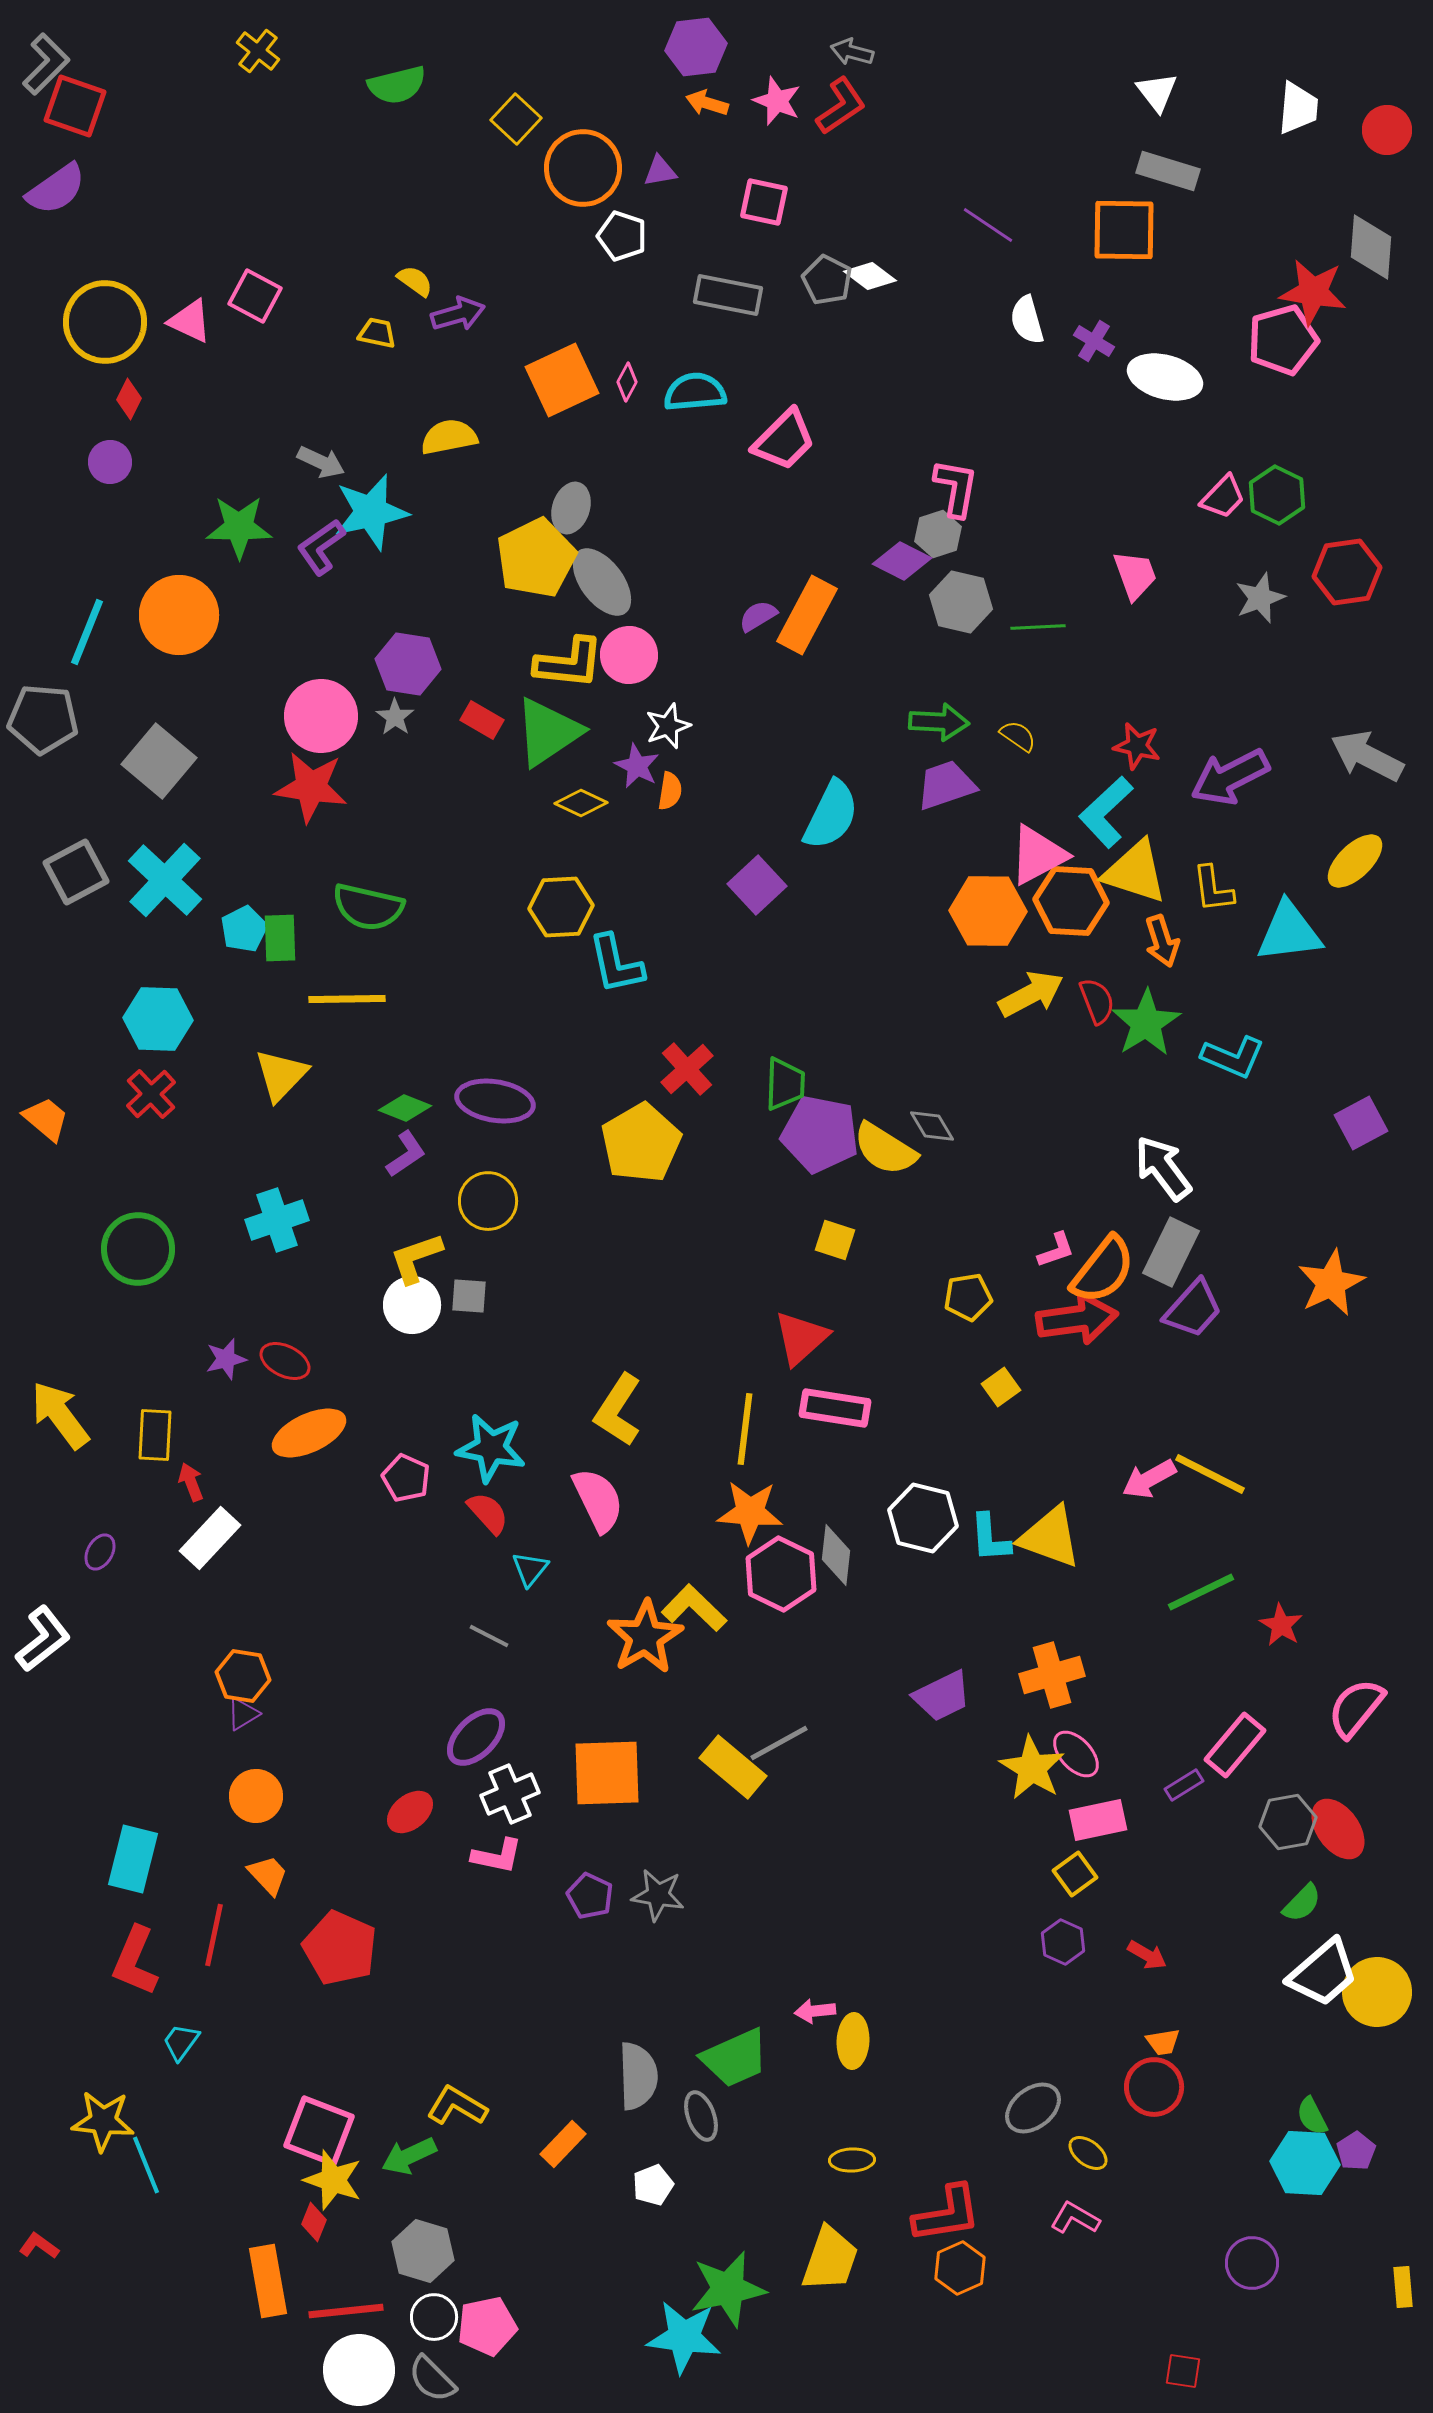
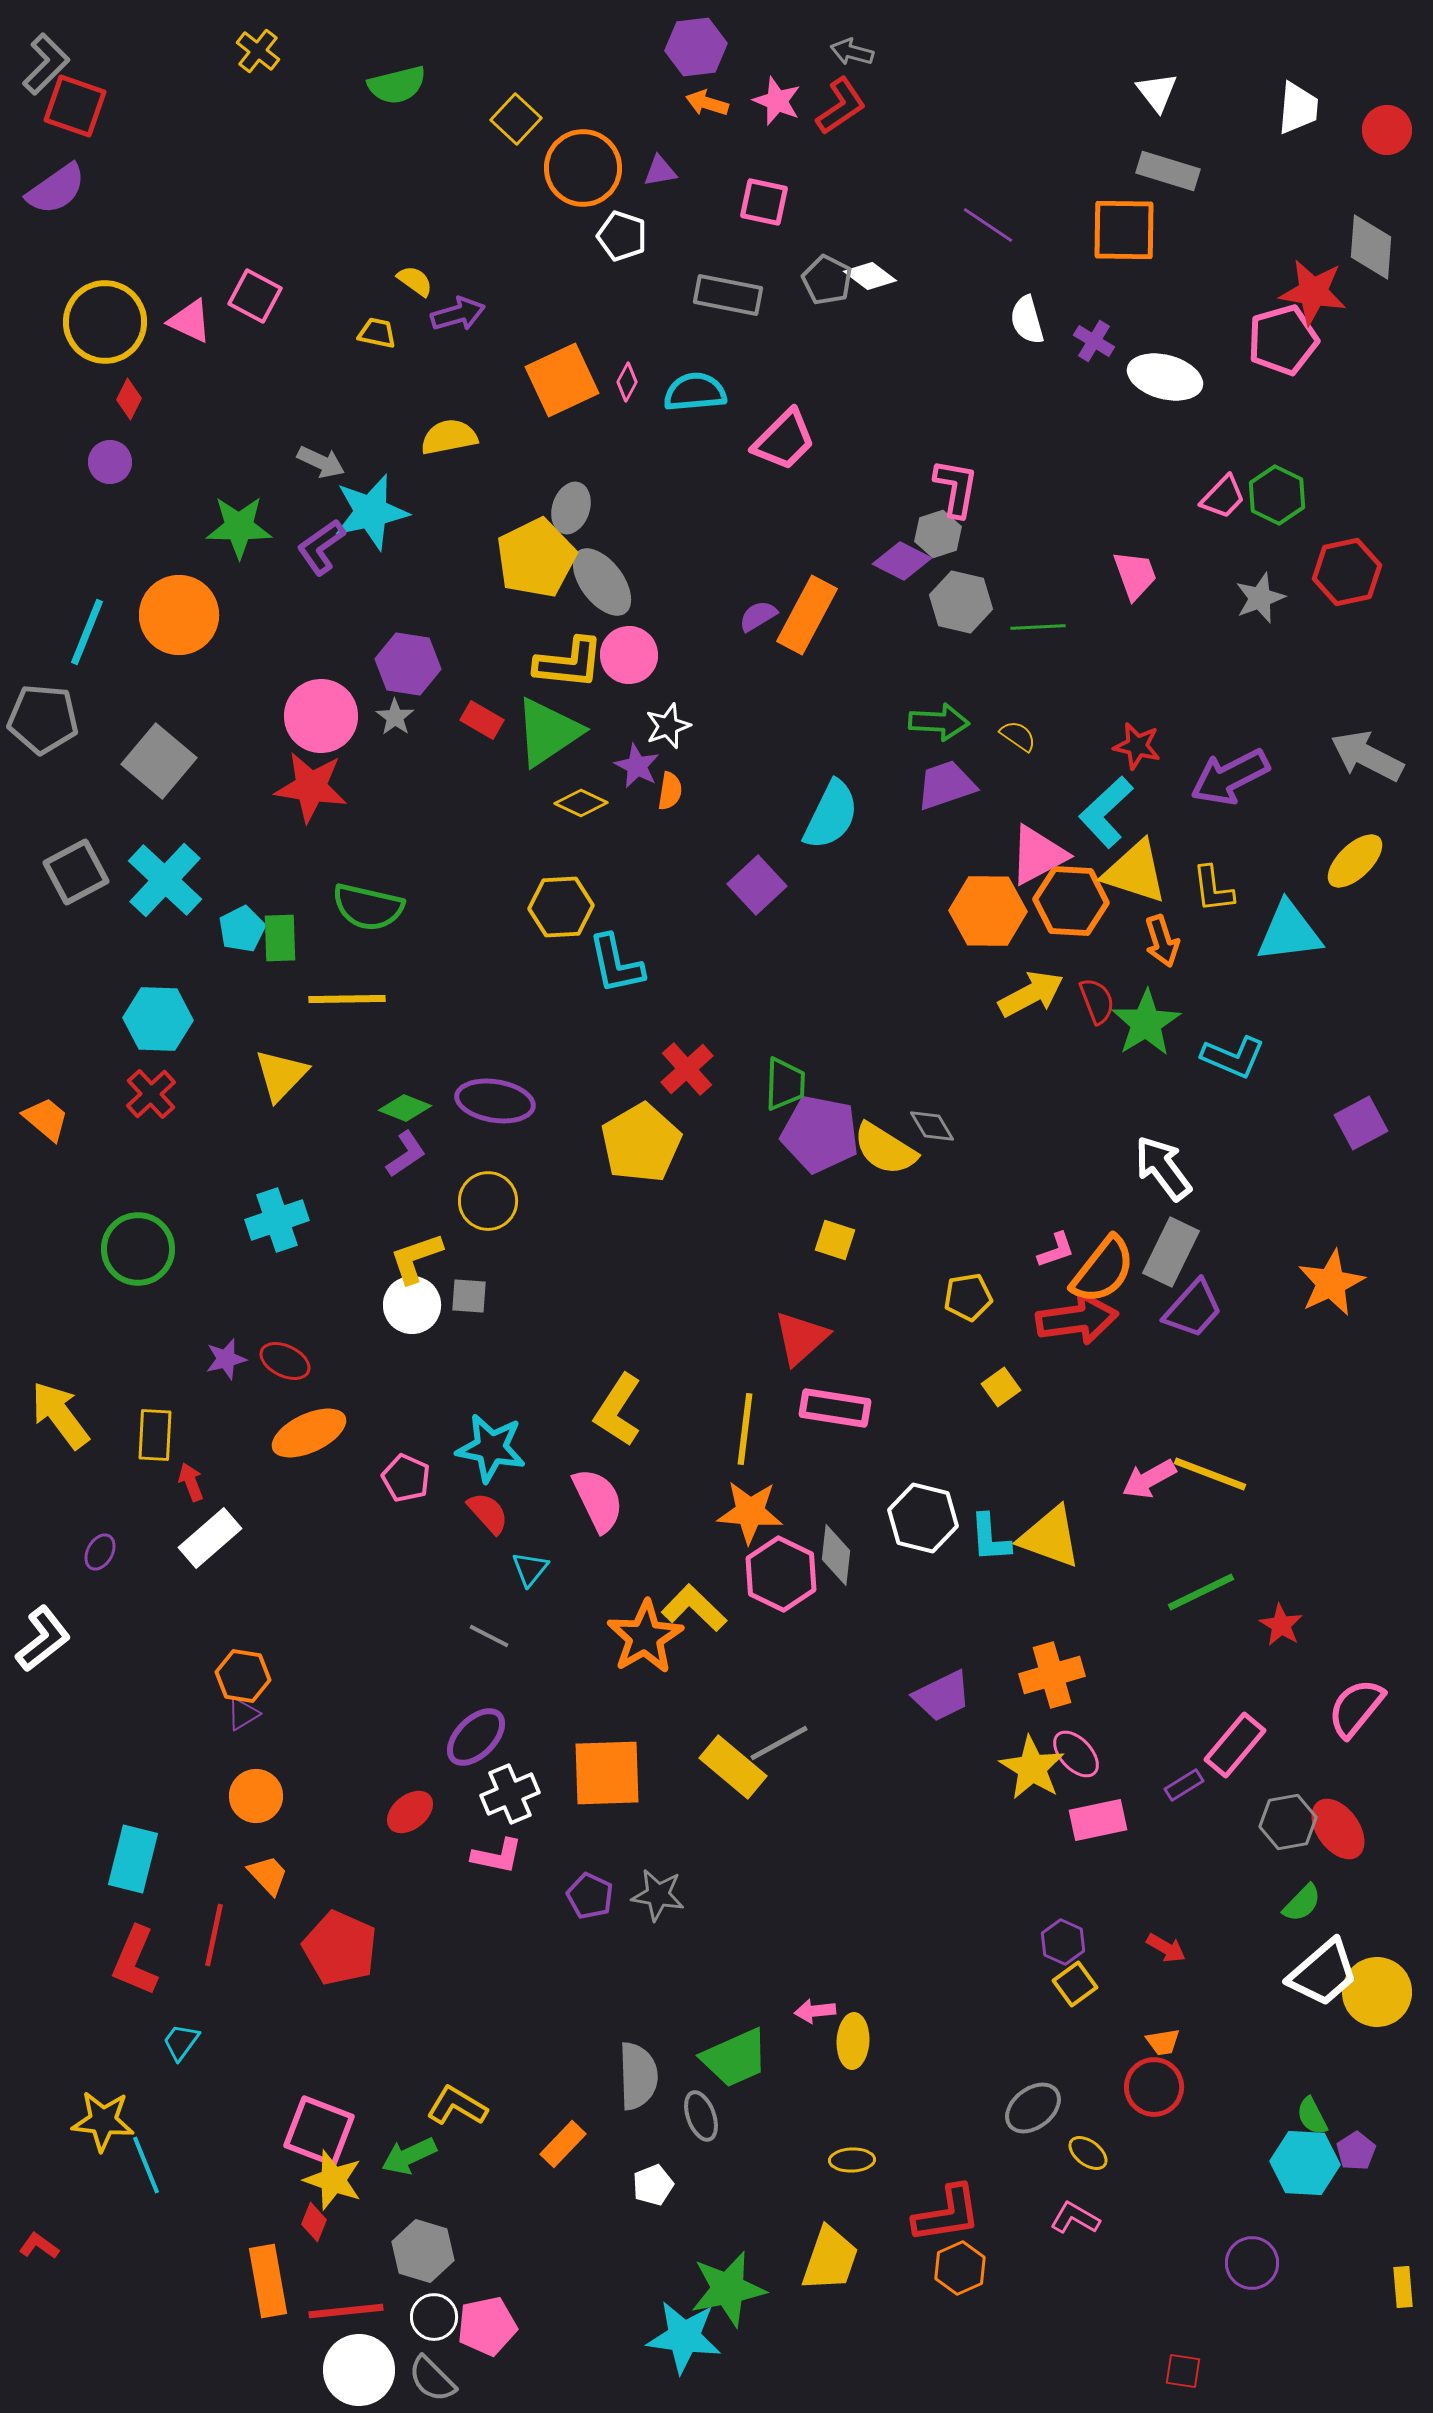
red hexagon at (1347, 572): rotated 4 degrees counterclockwise
cyan pentagon at (244, 929): moved 2 px left
yellow line at (1210, 1474): rotated 6 degrees counterclockwise
white rectangle at (210, 1538): rotated 6 degrees clockwise
yellow square at (1075, 1874): moved 110 px down
red arrow at (1147, 1955): moved 19 px right, 7 px up
